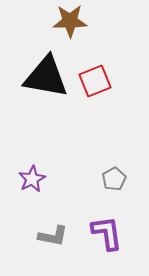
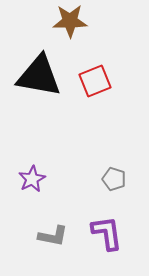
black triangle: moved 7 px left, 1 px up
gray pentagon: rotated 25 degrees counterclockwise
